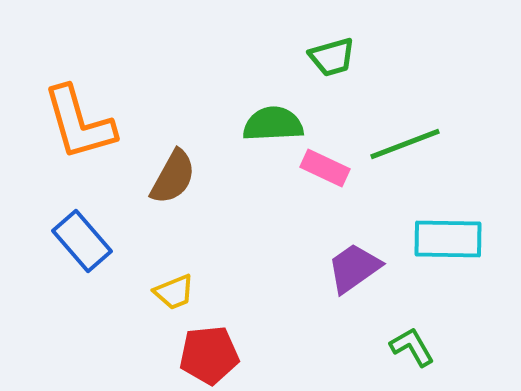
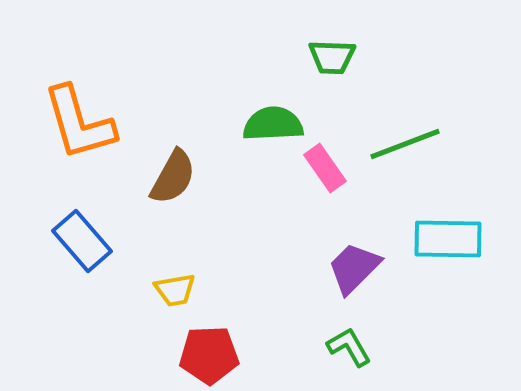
green trapezoid: rotated 18 degrees clockwise
pink rectangle: rotated 30 degrees clockwise
purple trapezoid: rotated 10 degrees counterclockwise
yellow trapezoid: moved 1 px right, 2 px up; rotated 12 degrees clockwise
green L-shape: moved 63 px left
red pentagon: rotated 4 degrees clockwise
